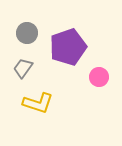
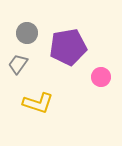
purple pentagon: rotated 9 degrees clockwise
gray trapezoid: moved 5 px left, 4 px up
pink circle: moved 2 px right
